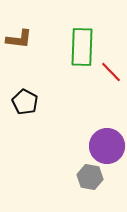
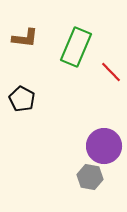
brown L-shape: moved 6 px right, 1 px up
green rectangle: moved 6 px left; rotated 21 degrees clockwise
black pentagon: moved 3 px left, 3 px up
purple circle: moved 3 px left
